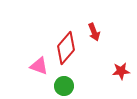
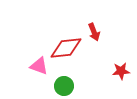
red diamond: rotated 44 degrees clockwise
